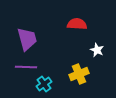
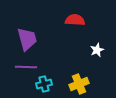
red semicircle: moved 2 px left, 4 px up
white star: rotated 24 degrees clockwise
yellow cross: moved 10 px down
cyan cross: rotated 21 degrees clockwise
